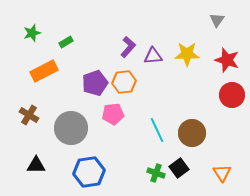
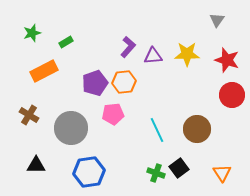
brown circle: moved 5 px right, 4 px up
